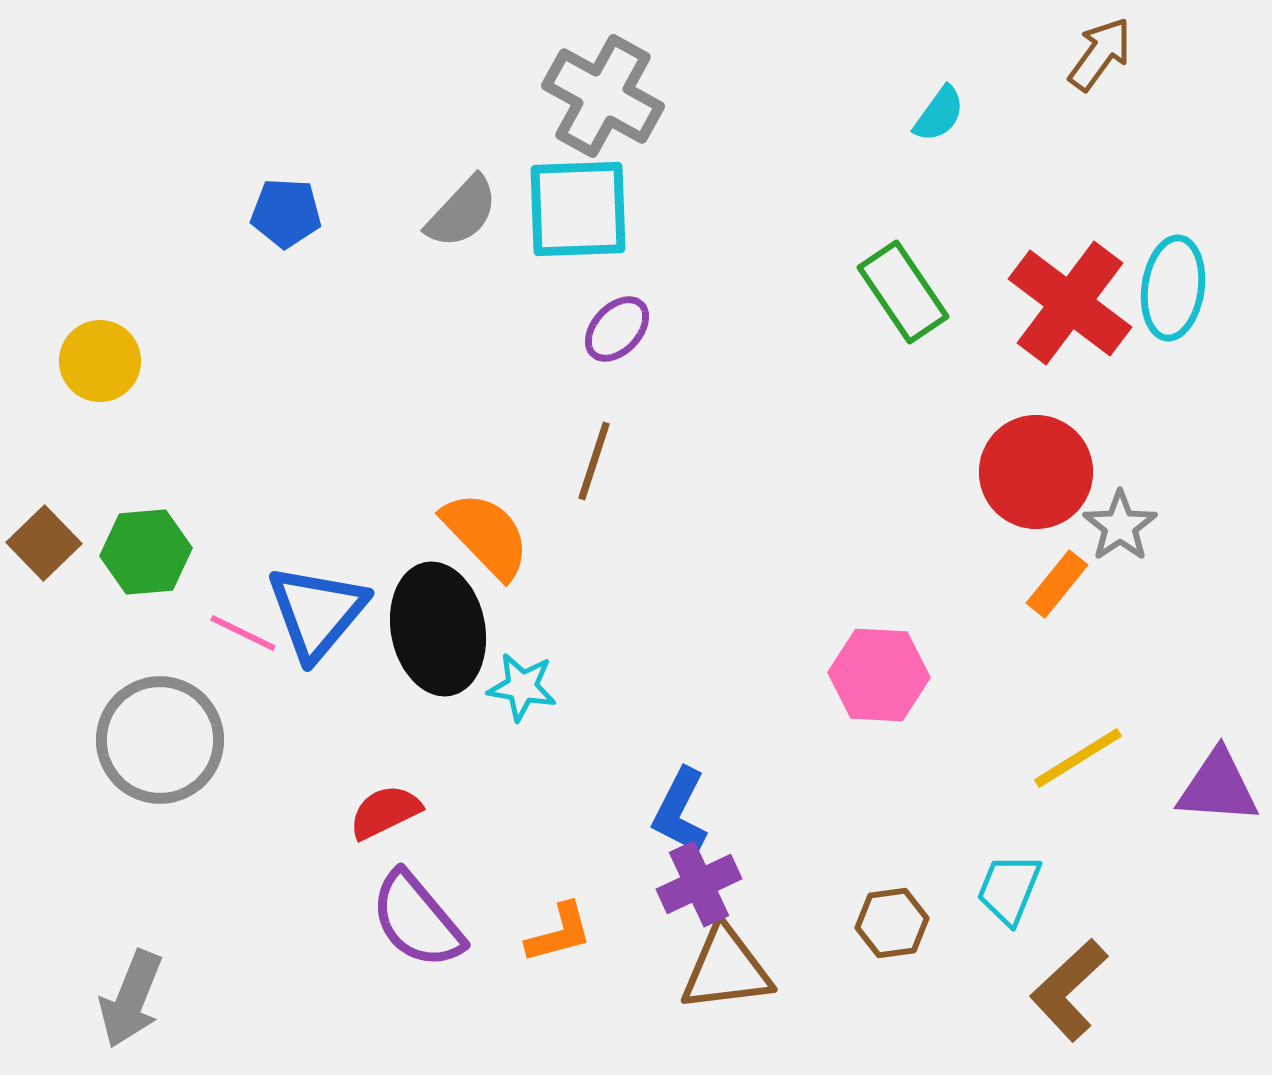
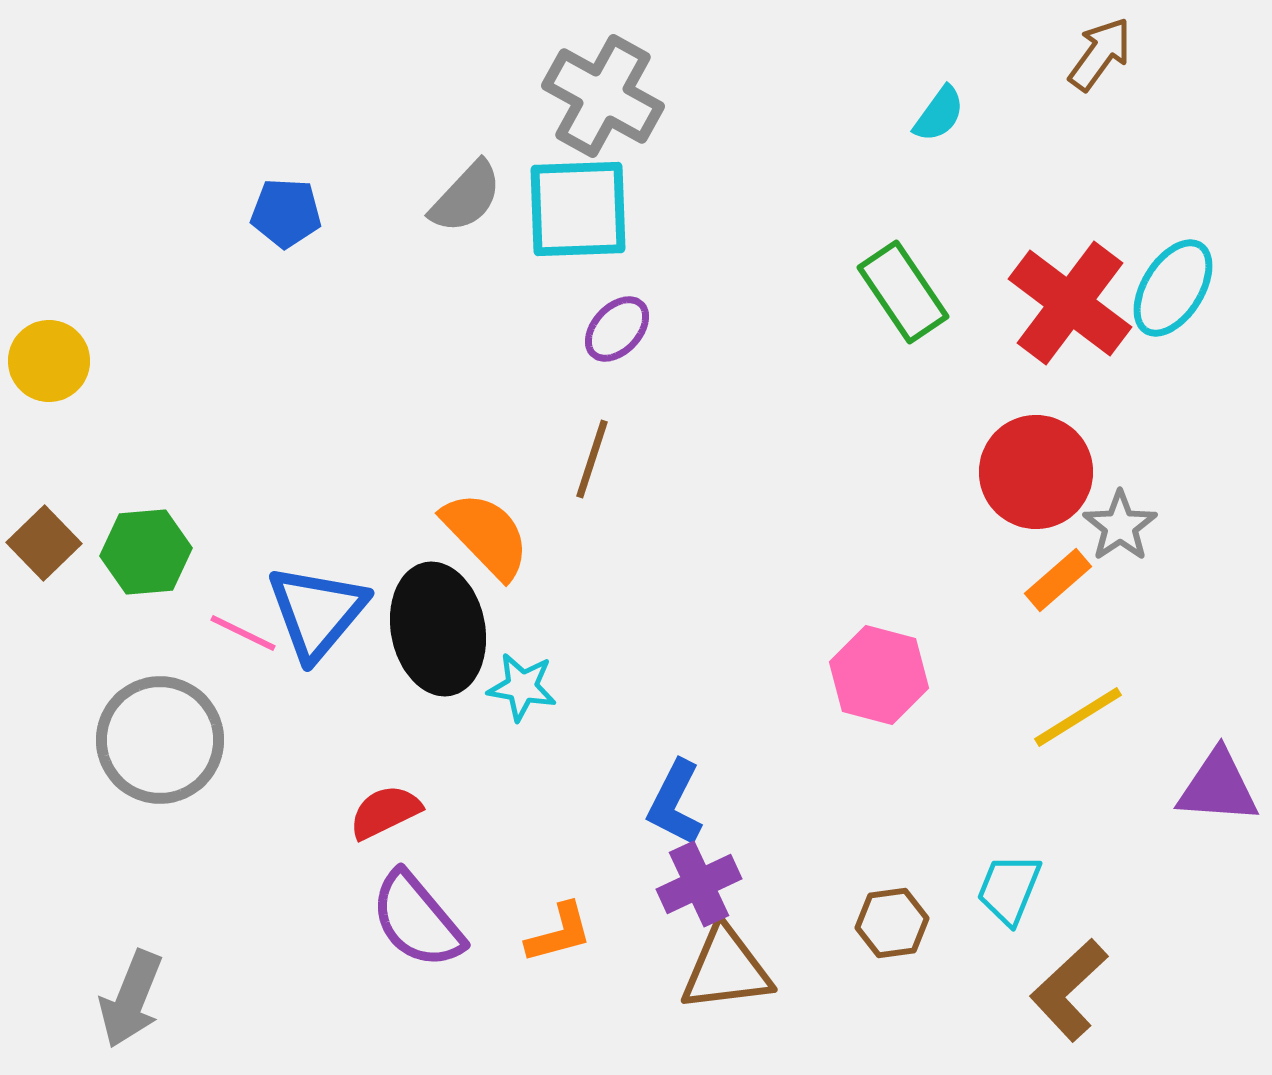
gray semicircle: moved 4 px right, 15 px up
cyan ellipse: rotated 24 degrees clockwise
yellow circle: moved 51 px left
brown line: moved 2 px left, 2 px up
orange rectangle: moved 1 px right, 4 px up; rotated 10 degrees clockwise
pink hexagon: rotated 12 degrees clockwise
yellow line: moved 41 px up
blue L-shape: moved 5 px left, 8 px up
